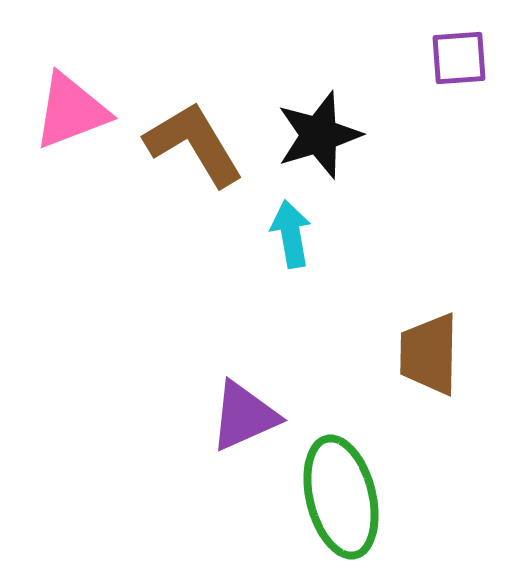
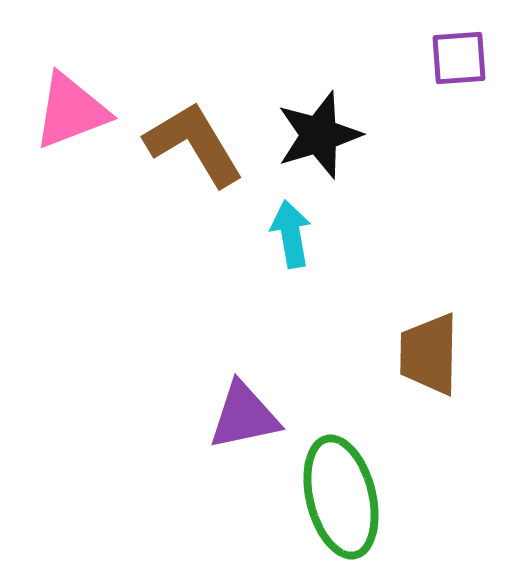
purple triangle: rotated 12 degrees clockwise
